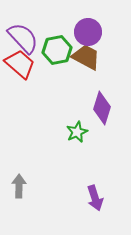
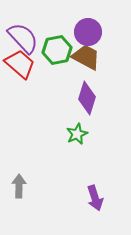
purple diamond: moved 15 px left, 10 px up
green star: moved 2 px down
